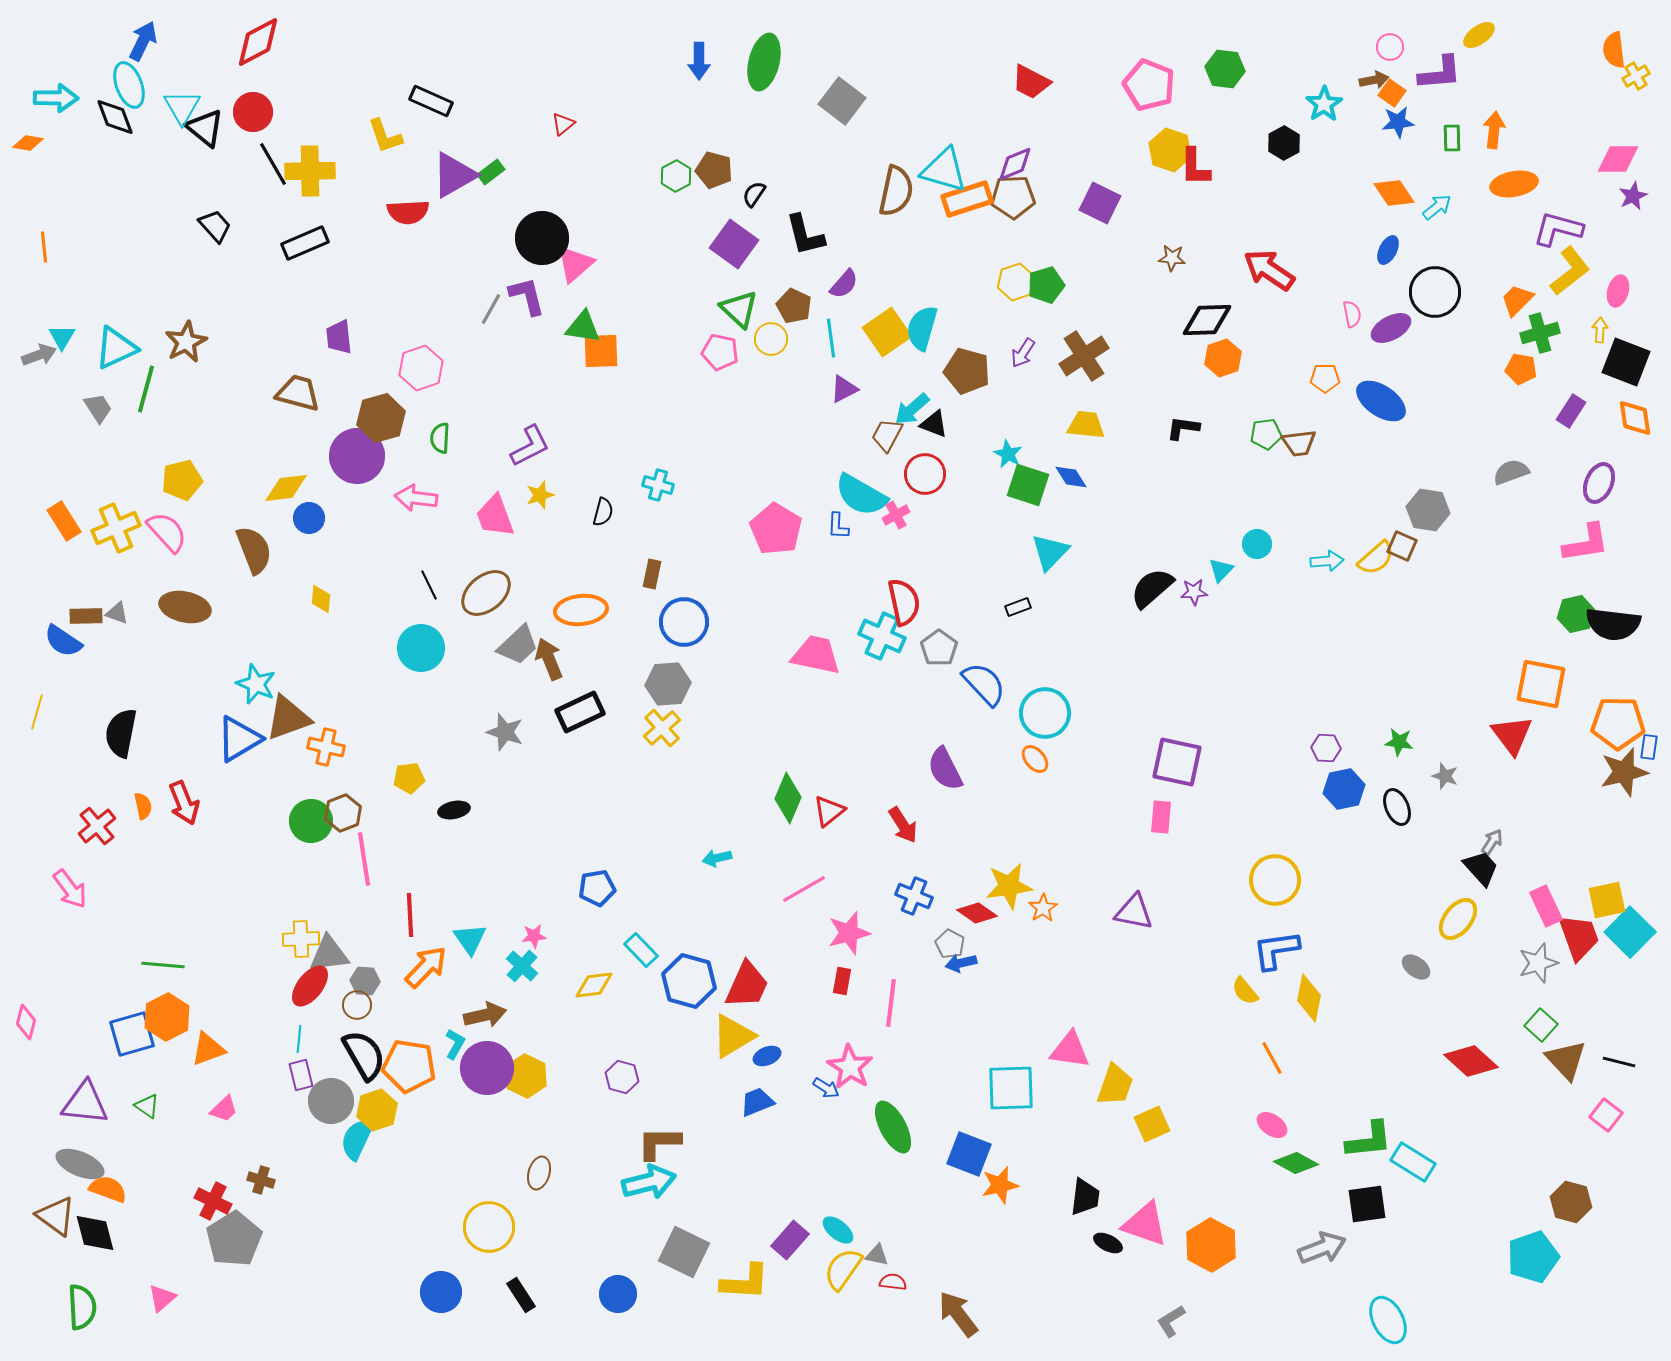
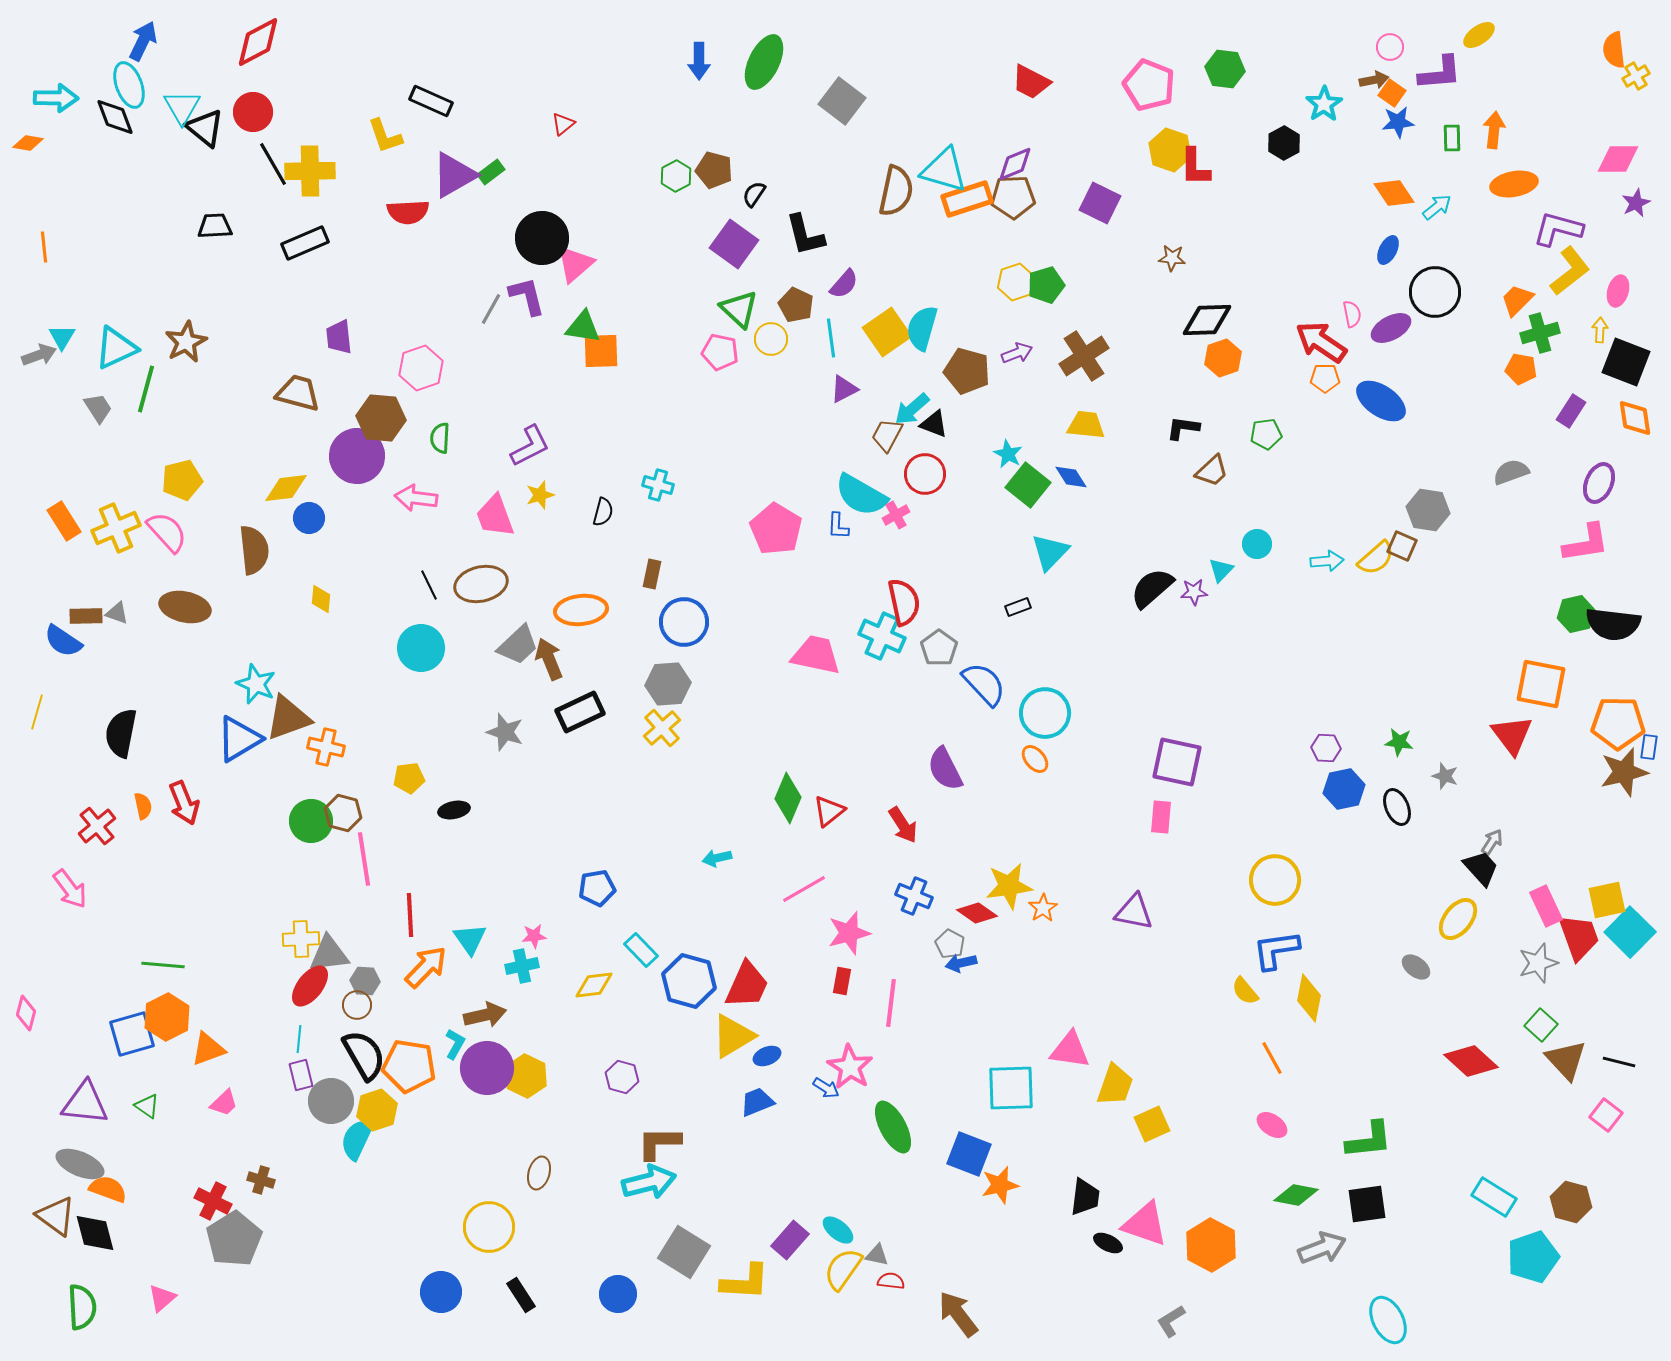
green ellipse at (764, 62): rotated 12 degrees clockwise
purple star at (1633, 196): moved 3 px right, 7 px down
black trapezoid at (215, 226): rotated 51 degrees counterclockwise
red arrow at (1269, 270): moved 52 px right, 72 px down
brown pentagon at (794, 306): moved 2 px right, 1 px up
purple arrow at (1023, 353): moved 6 px left; rotated 144 degrees counterclockwise
brown hexagon at (381, 418): rotated 21 degrees clockwise
brown trapezoid at (1299, 443): moved 87 px left, 28 px down; rotated 36 degrees counterclockwise
green square at (1028, 485): rotated 21 degrees clockwise
brown semicircle at (254, 550): rotated 15 degrees clockwise
brown ellipse at (486, 593): moved 5 px left, 9 px up; rotated 27 degrees clockwise
brown hexagon at (343, 813): rotated 24 degrees counterclockwise
cyan cross at (522, 966): rotated 36 degrees clockwise
pink diamond at (26, 1022): moved 9 px up
pink trapezoid at (224, 1109): moved 6 px up
cyan rectangle at (1413, 1162): moved 81 px right, 35 px down
green diamond at (1296, 1163): moved 32 px down; rotated 18 degrees counterclockwise
gray square at (684, 1252): rotated 6 degrees clockwise
red semicircle at (893, 1282): moved 2 px left, 1 px up
